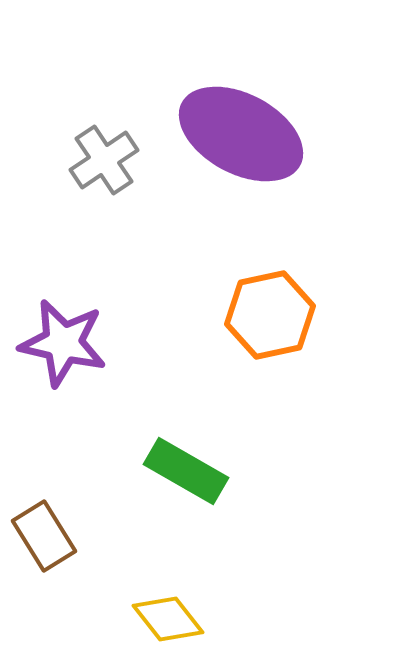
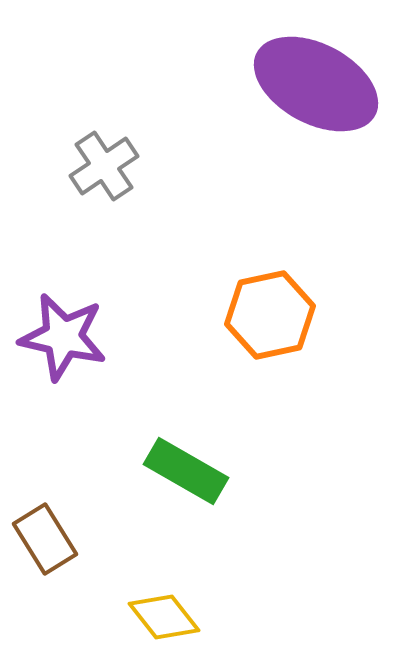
purple ellipse: moved 75 px right, 50 px up
gray cross: moved 6 px down
purple star: moved 6 px up
brown rectangle: moved 1 px right, 3 px down
yellow diamond: moved 4 px left, 2 px up
